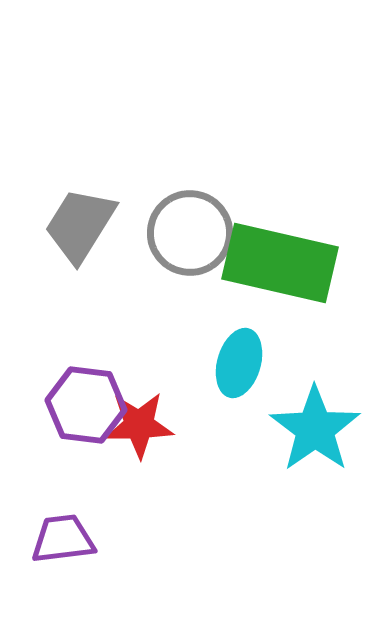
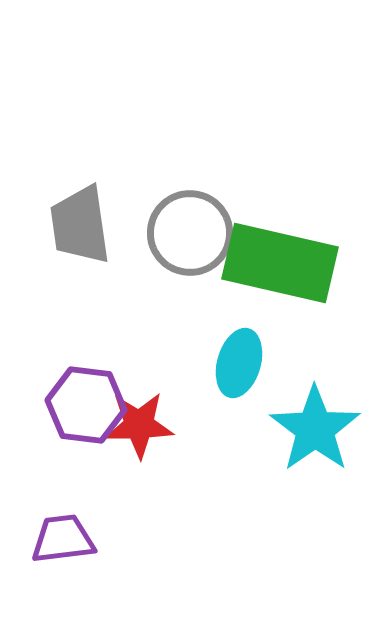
gray trapezoid: rotated 40 degrees counterclockwise
